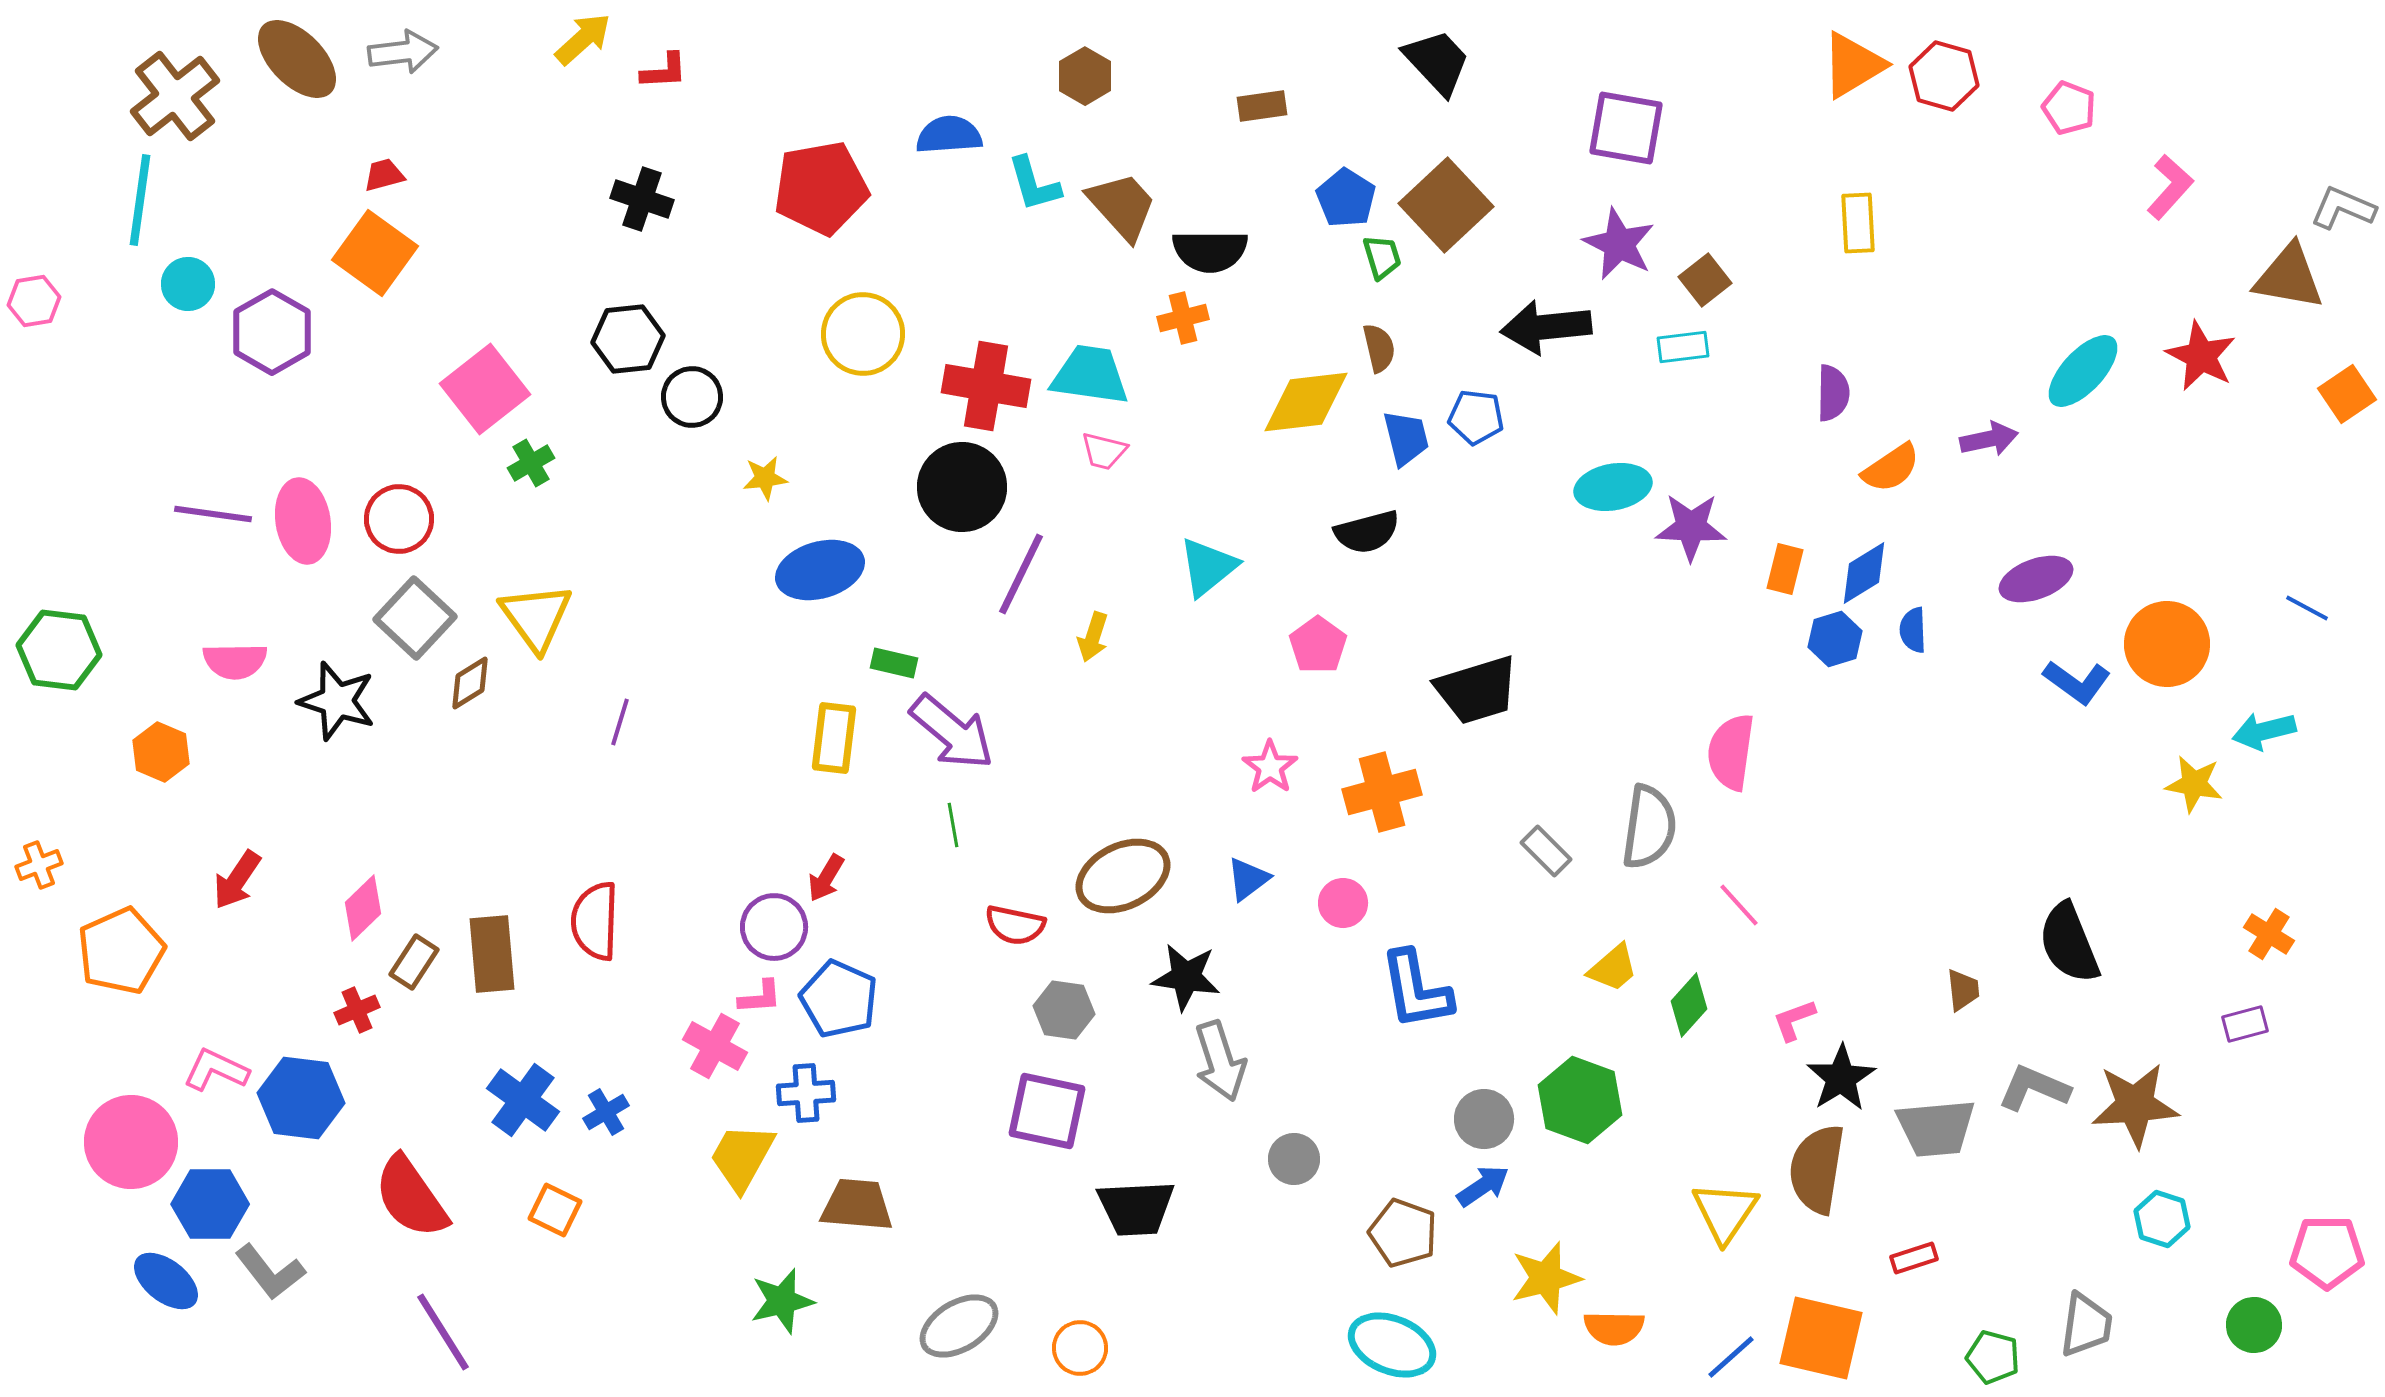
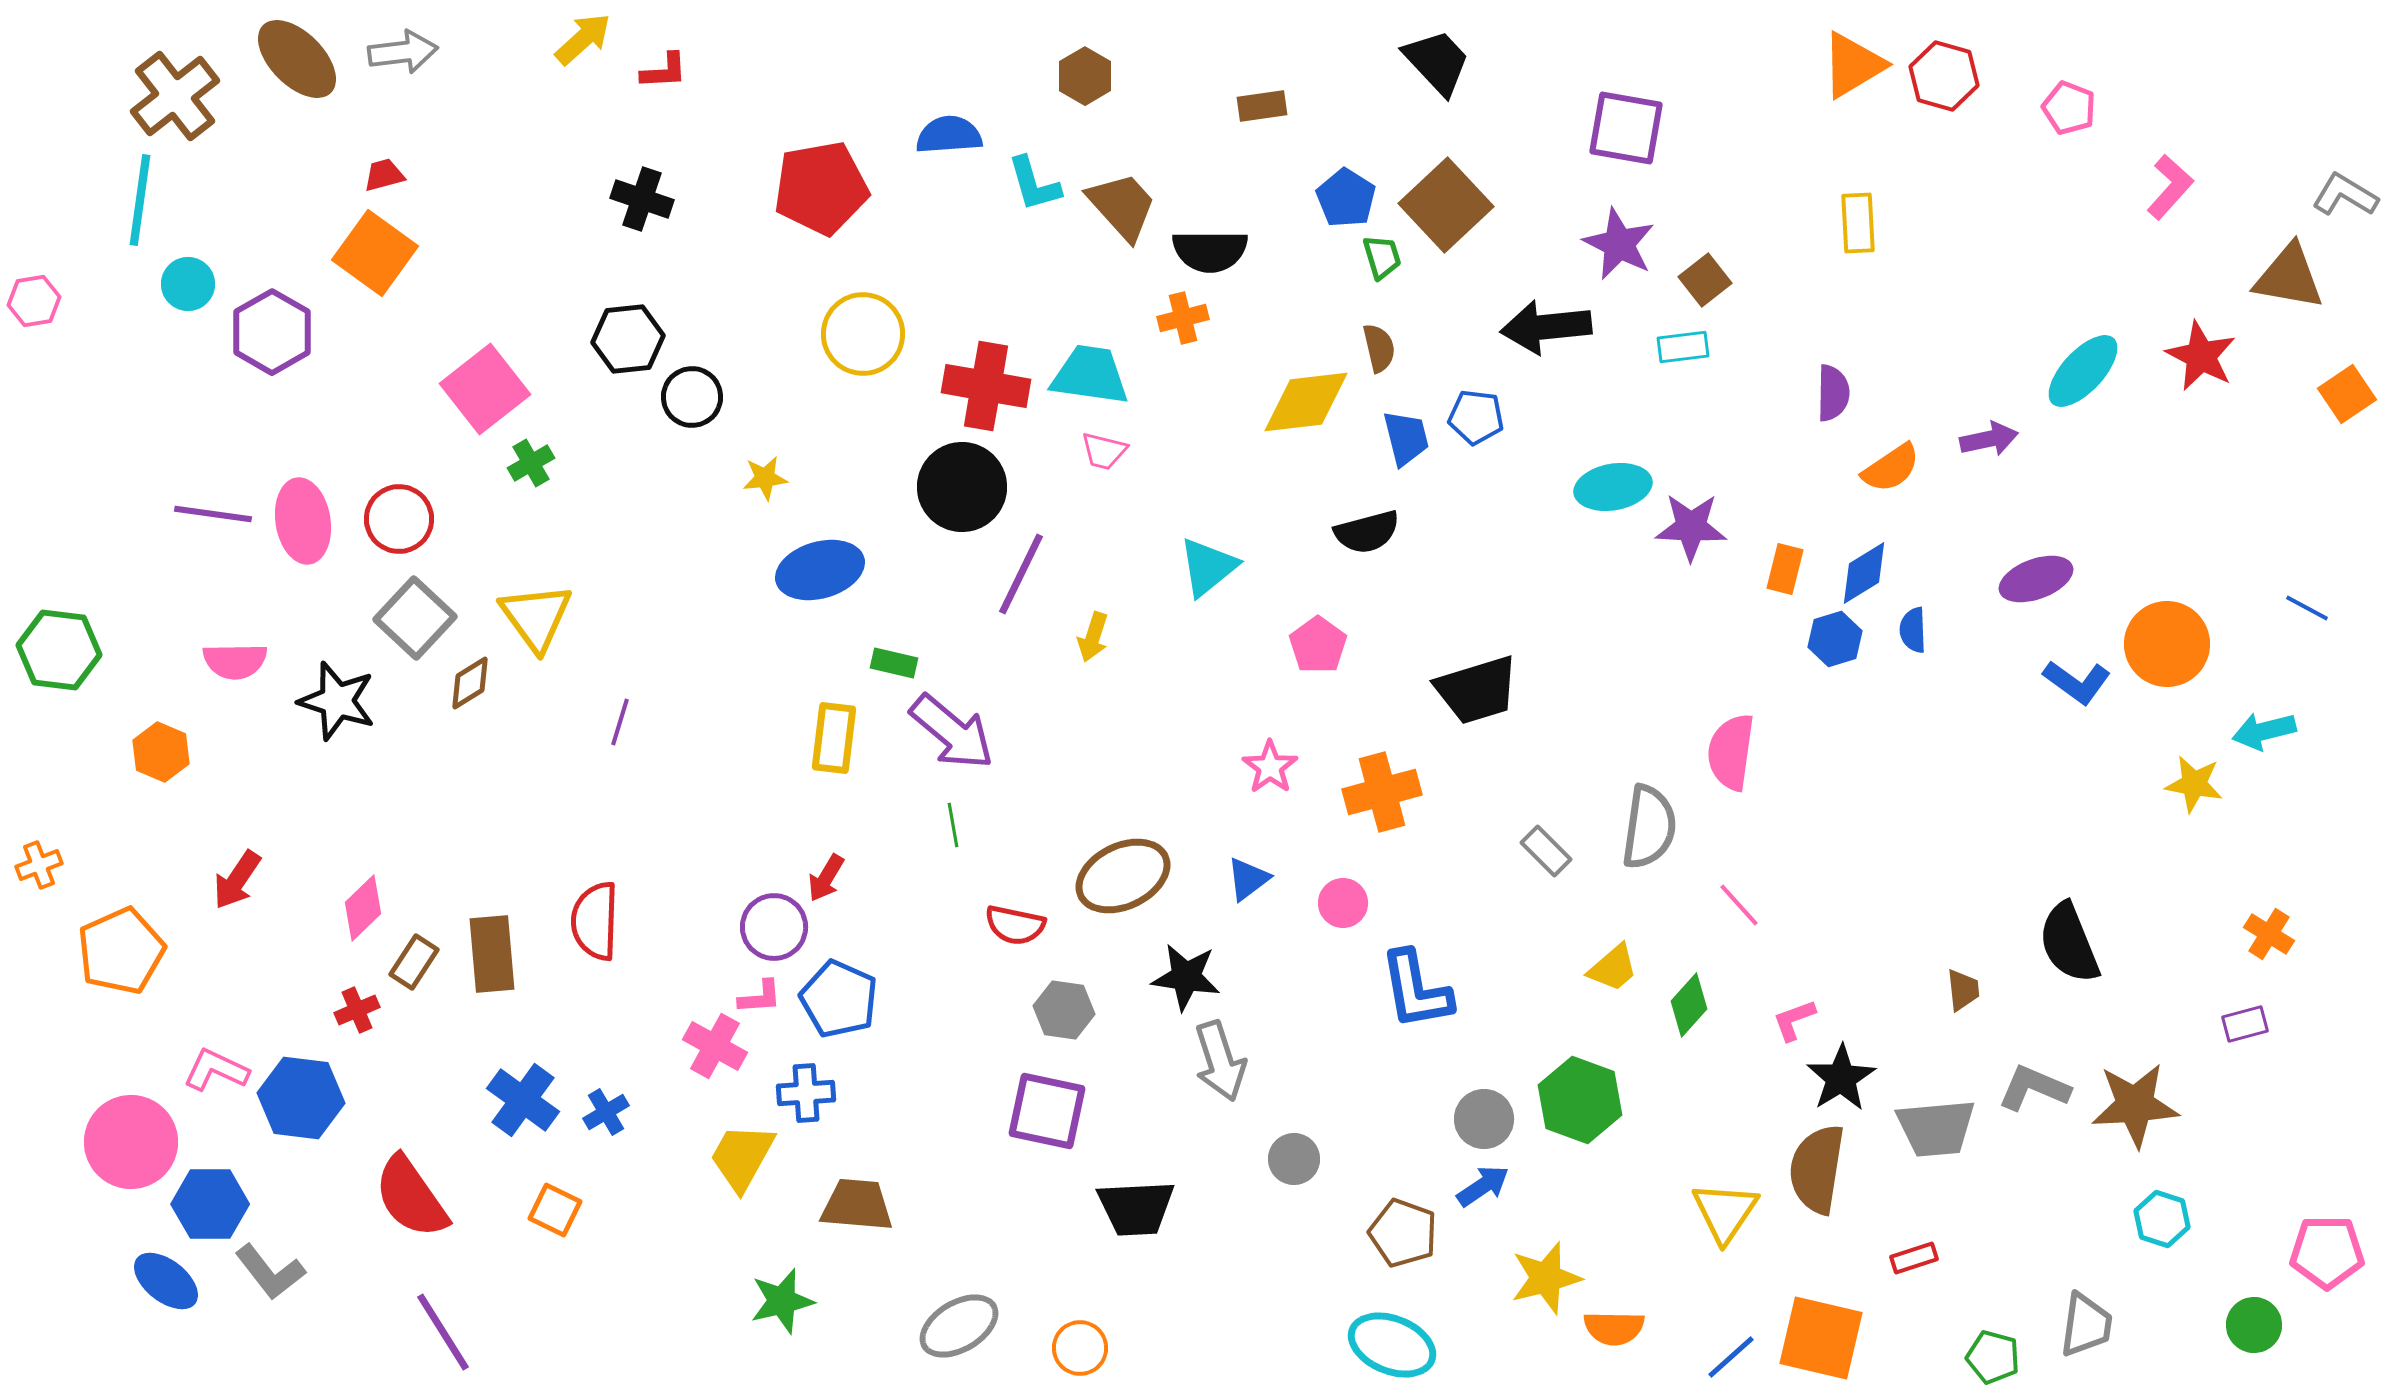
gray L-shape at (2343, 208): moved 2 px right, 13 px up; rotated 8 degrees clockwise
